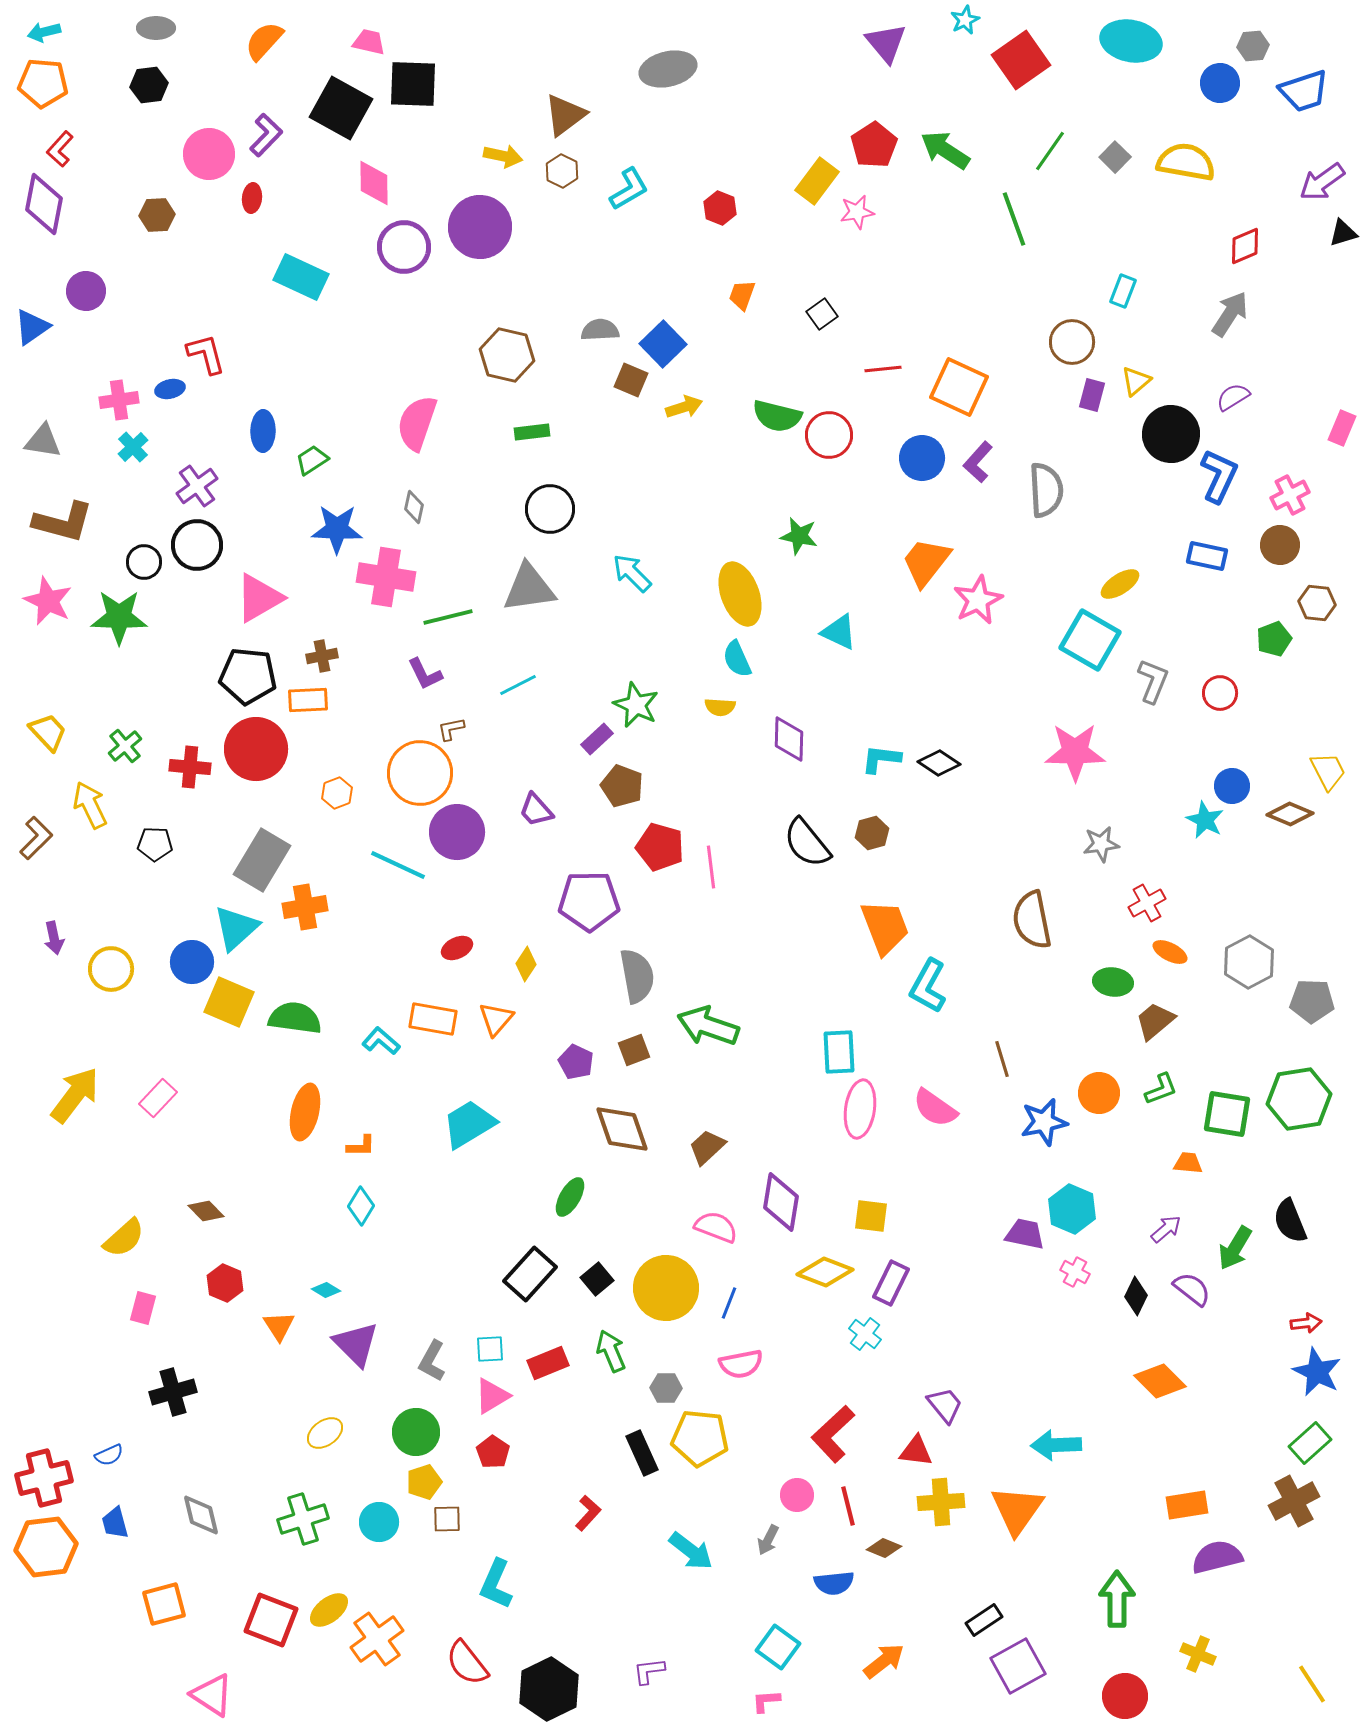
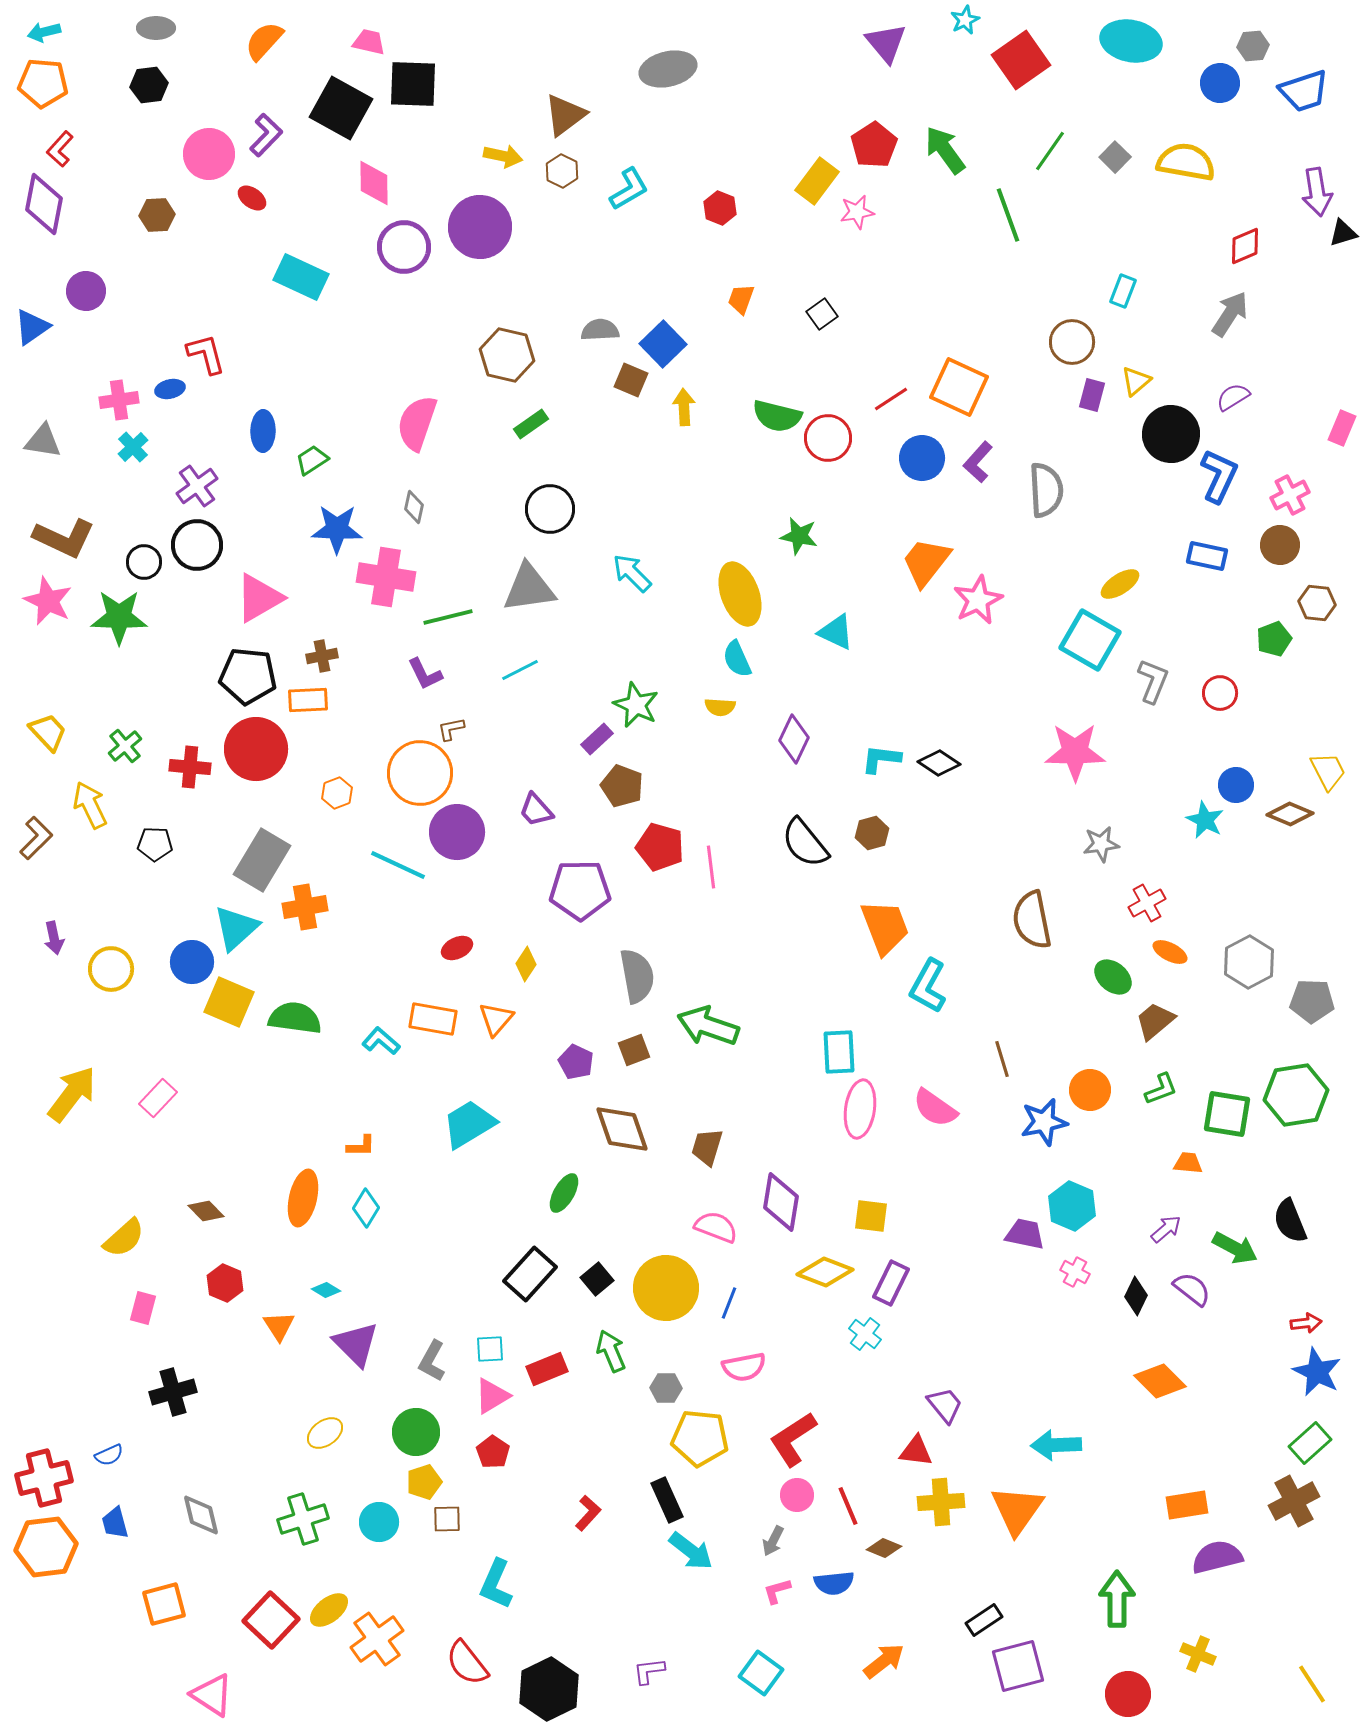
green arrow at (945, 150): rotated 21 degrees clockwise
purple arrow at (1322, 182): moved 5 px left, 10 px down; rotated 63 degrees counterclockwise
red ellipse at (252, 198): rotated 60 degrees counterclockwise
green line at (1014, 219): moved 6 px left, 4 px up
orange trapezoid at (742, 295): moved 1 px left, 4 px down
red line at (883, 369): moved 8 px right, 30 px down; rotated 27 degrees counterclockwise
yellow arrow at (684, 407): rotated 75 degrees counterclockwise
green rectangle at (532, 432): moved 1 px left, 8 px up; rotated 28 degrees counterclockwise
red circle at (829, 435): moved 1 px left, 3 px down
brown L-shape at (63, 522): moved 1 px right, 16 px down; rotated 10 degrees clockwise
cyan triangle at (839, 632): moved 3 px left
cyan line at (518, 685): moved 2 px right, 15 px up
purple diamond at (789, 739): moved 5 px right; rotated 24 degrees clockwise
blue circle at (1232, 786): moved 4 px right, 1 px up
black semicircle at (807, 843): moved 2 px left
purple pentagon at (589, 901): moved 9 px left, 11 px up
green ellipse at (1113, 982): moved 5 px up; rotated 33 degrees clockwise
orange circle at (1099, 1093): moved 9 px left, 3 px up
yellow arrow at (75, 1095): moved 3 px left, 1 px up
green hexagon at (1299, 1099): moved 3 px left, 4 px up
orange ellipse at (305, 1112): moved 2 px left, 86 px down
brown trapezoid at (707, 1147): rotated 30 degrees counterclockwise
green ellipse at (570, 1197): moved 6 px left, 4 px up
cyan diamond at (361, 1206): moved 5 px right, 2 px down
cyan hexagon at (1072, 1209): moved 3 px up
green arrow at (1235, 1248): rotated 93 degrees counterclockwise
red rectangle at (548, 1363): moved 1 px left, 6 px down
pink semicircle at (741, 1364): moved 3 px right, 3 px down
red L-shape at (833, 1434): moved 40 px left, 5 px down; rotated 10 degrees clockwise
black rectangle at (642, 1453): moved 25 px right, 47 px down
red line at (848, 1506): rotated 9 degrees counterclockwise
gray arrow at (768, 1540): moved 5 px right, 1 px down
red square at (271, 1620): rotated 22 degrees clockwise
cyan square at (778, 1647): moved 17 px left, 26 px down
purple square at (1018, 1666): rotated 14 degrees clockwise
red circle at (1125, 1696): moved 3 px right, 2 px up
pink L-shape at (766, 1701): moved 11 px right, 110 px up; rotated 12 degrees counterclockwise
